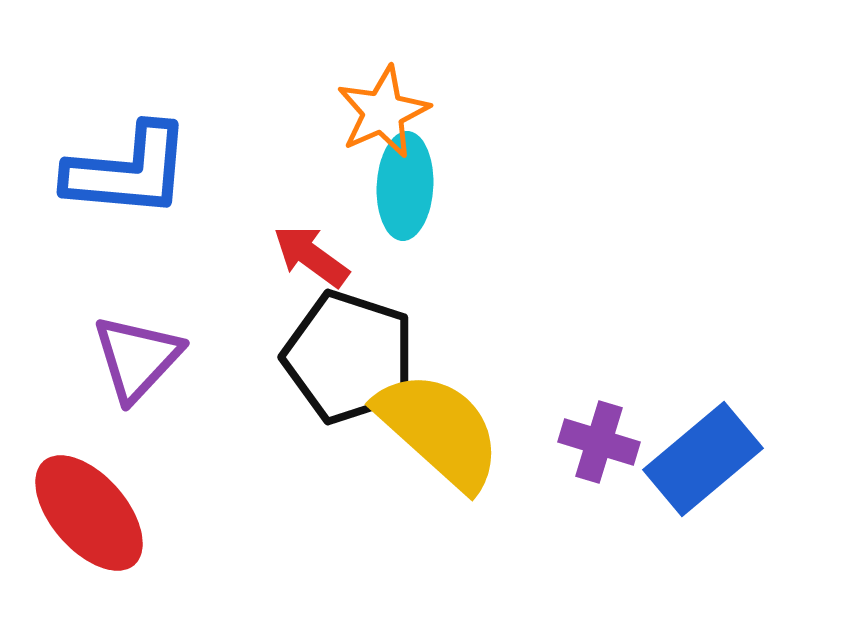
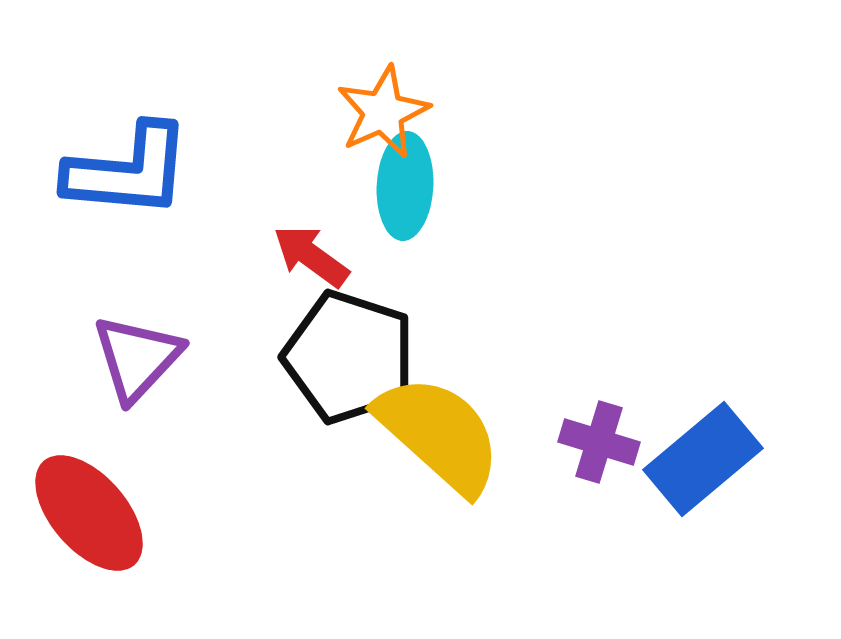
yellow semicircle: moved 4 px down
